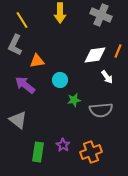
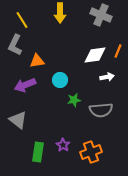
white arrow: rotated 64 degrees counterclockwise
purple arrow: rotated 60 degrees counterclockwise
